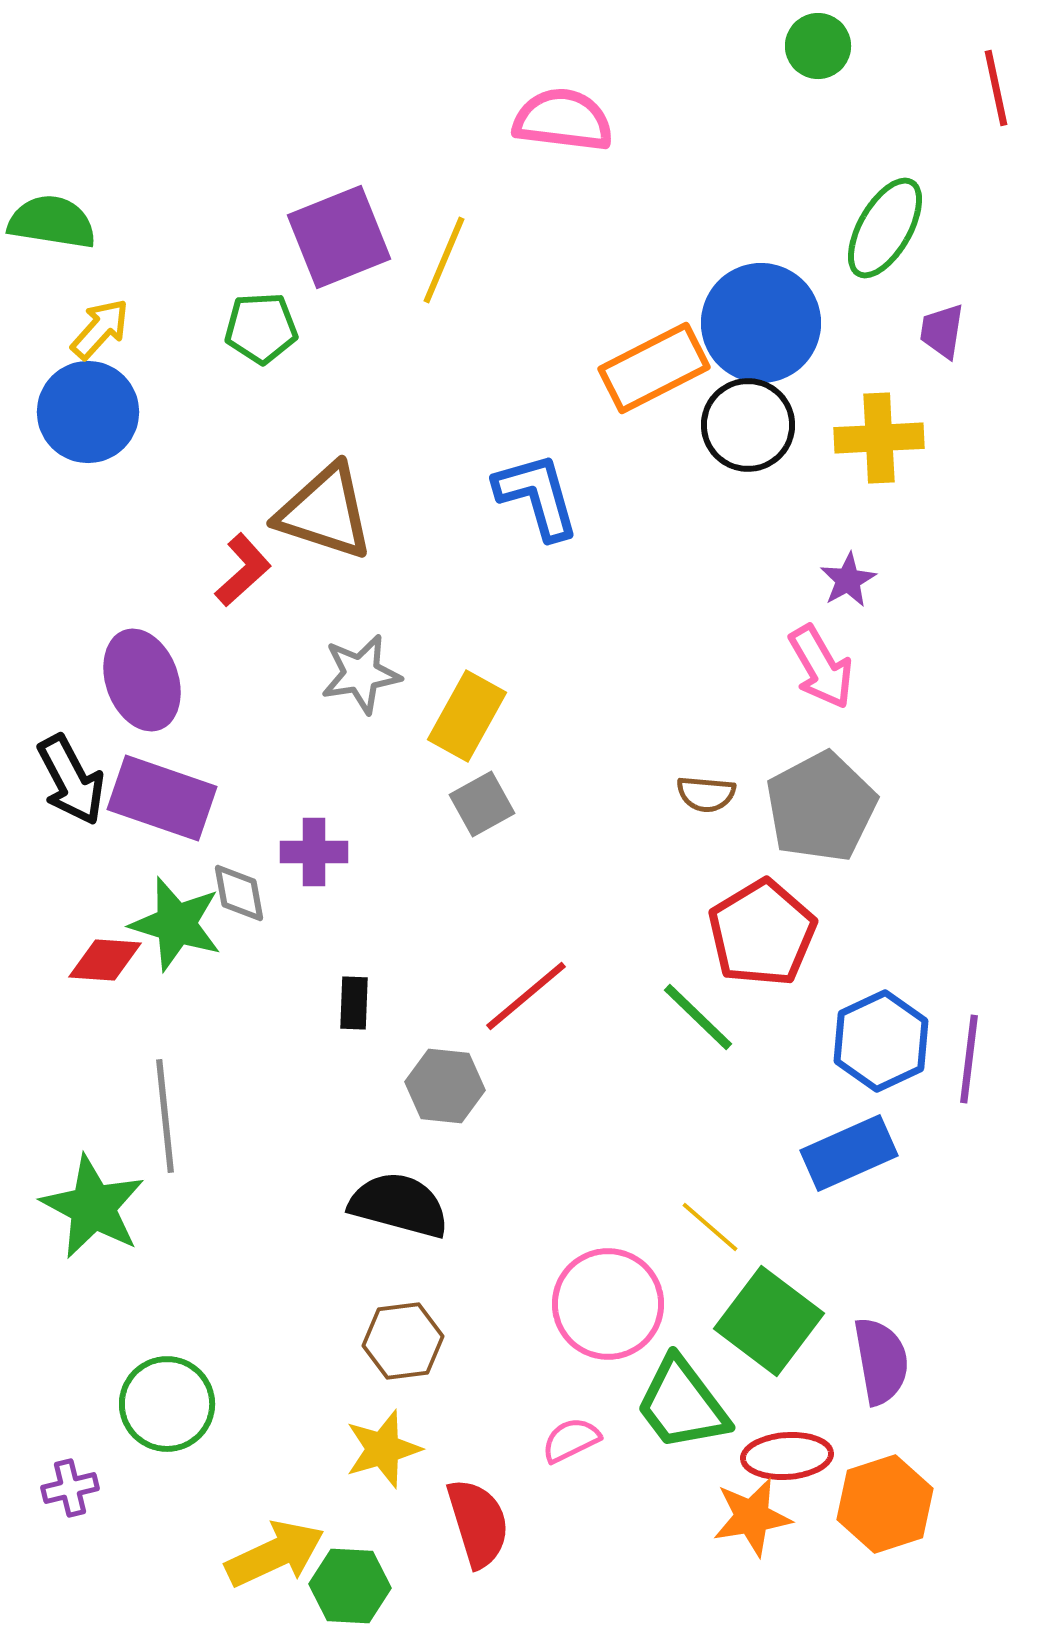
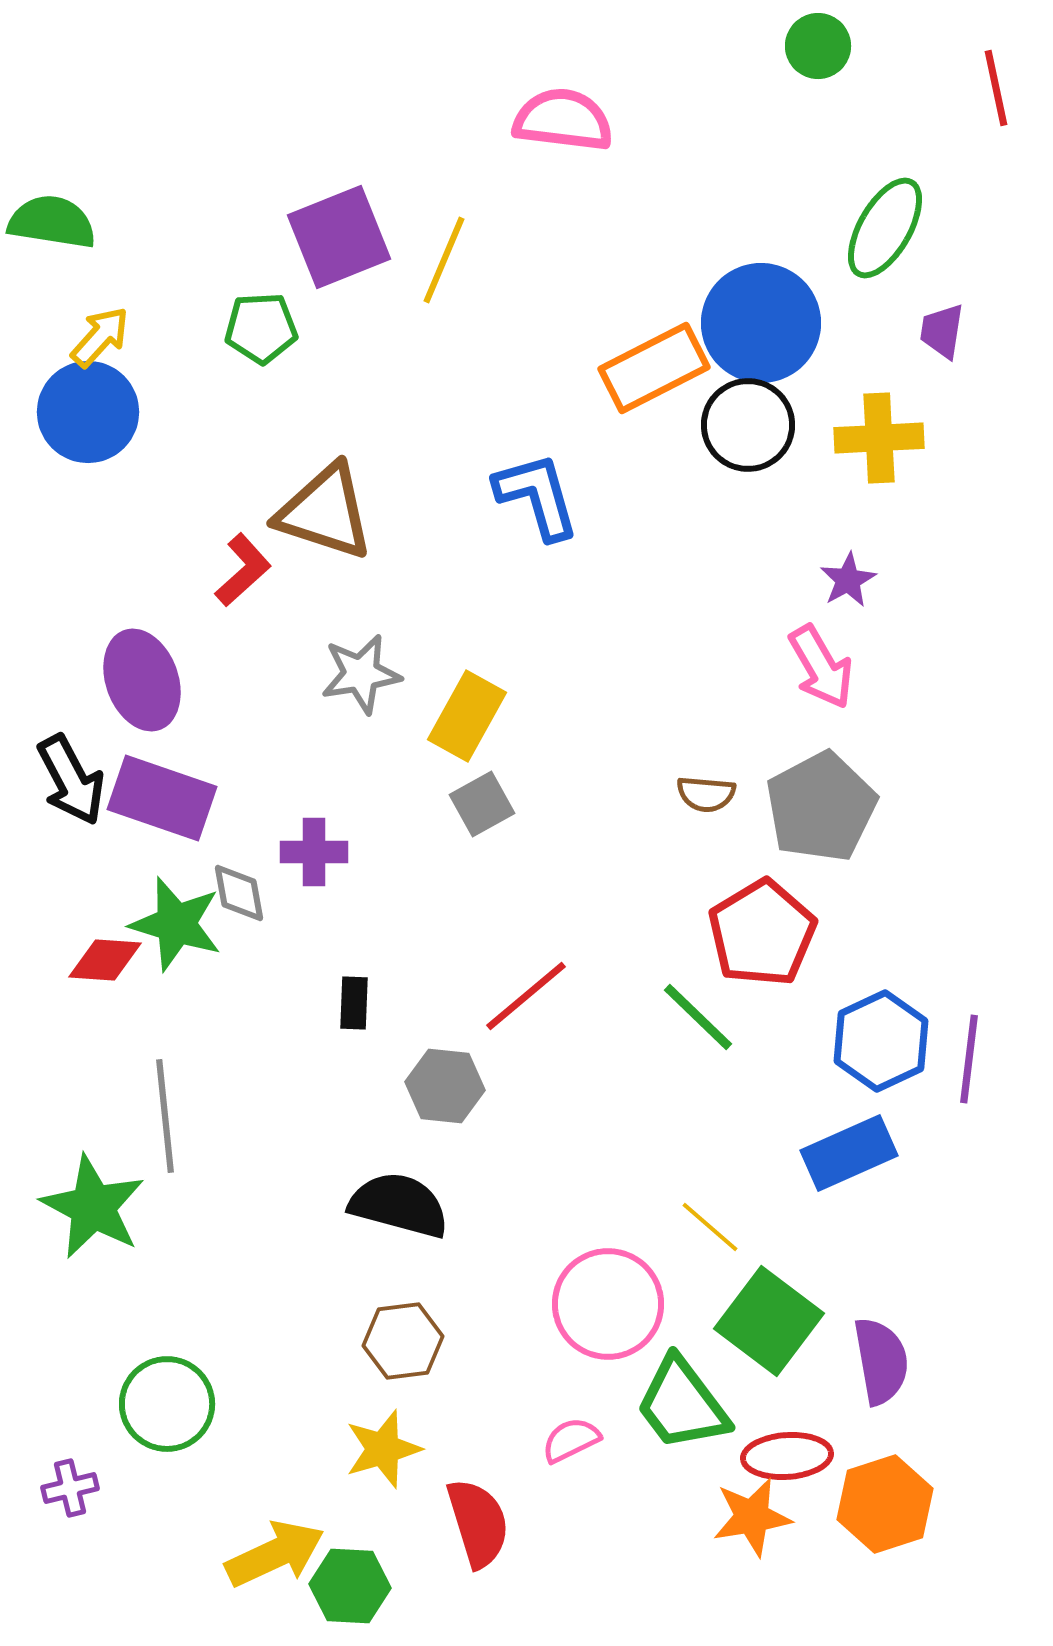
yellow arrow at (100, 329): moved 8 px down
